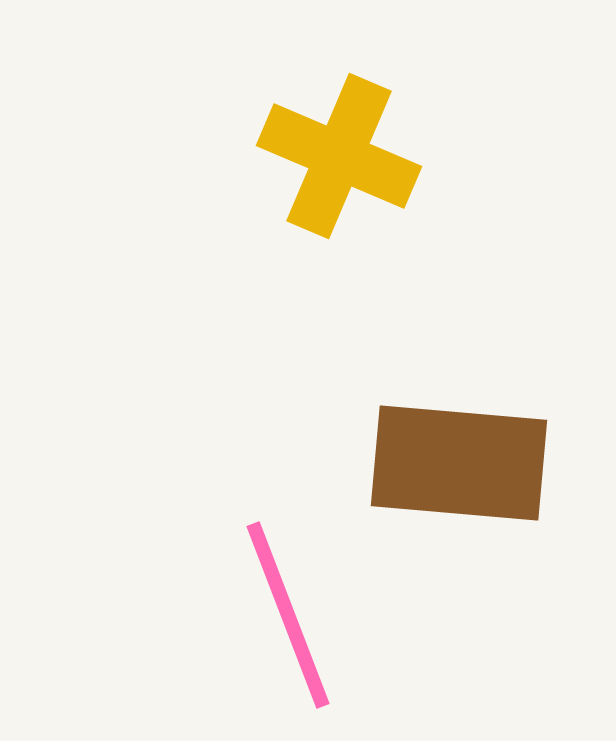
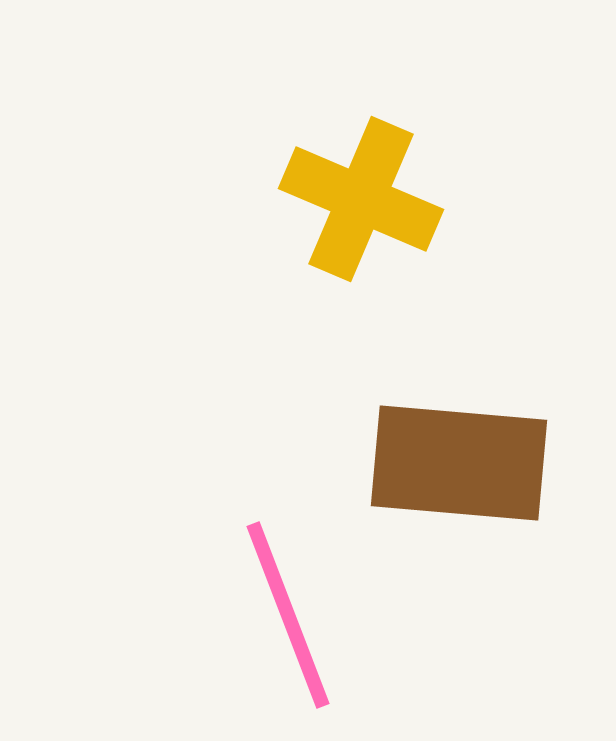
yellow cross: moved 22 px right, 43 px down
